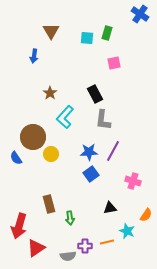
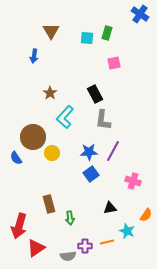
yellow circle: moved 1 px right, 1 px up
